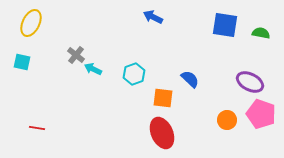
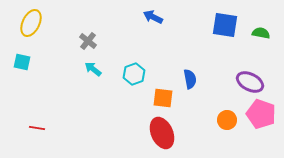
gray cross: moved 12 px right, 14 px up
cyan arrow: rotated 12 degrees clockwise
blue semicircle: rotated 36 degrees clockwise
